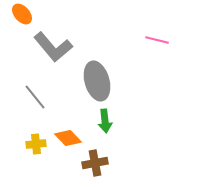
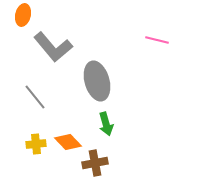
orange ellipse: moved 1 px right, 1 px down; rotated 55 degrees clockwise
green arrow: moved 1 px right, 3 px down; rotated 10 degrees counterclockwise
orange diamond: moved 4 px down
